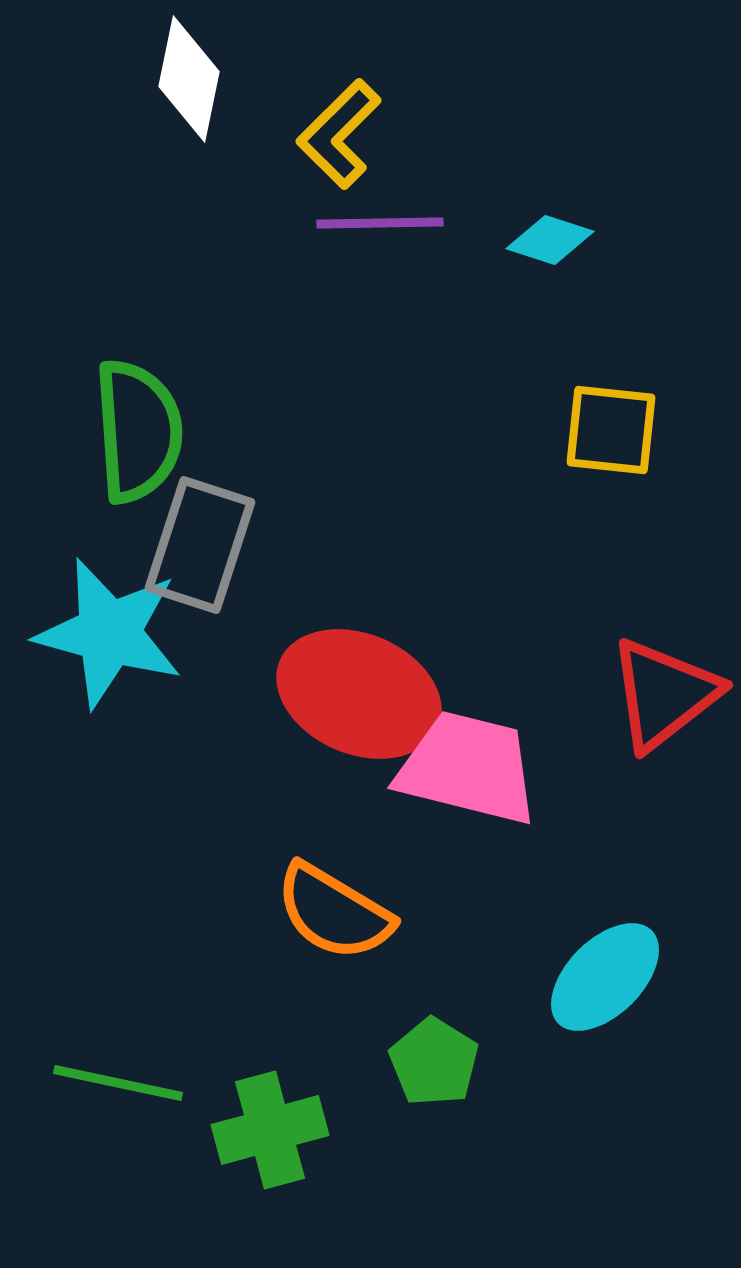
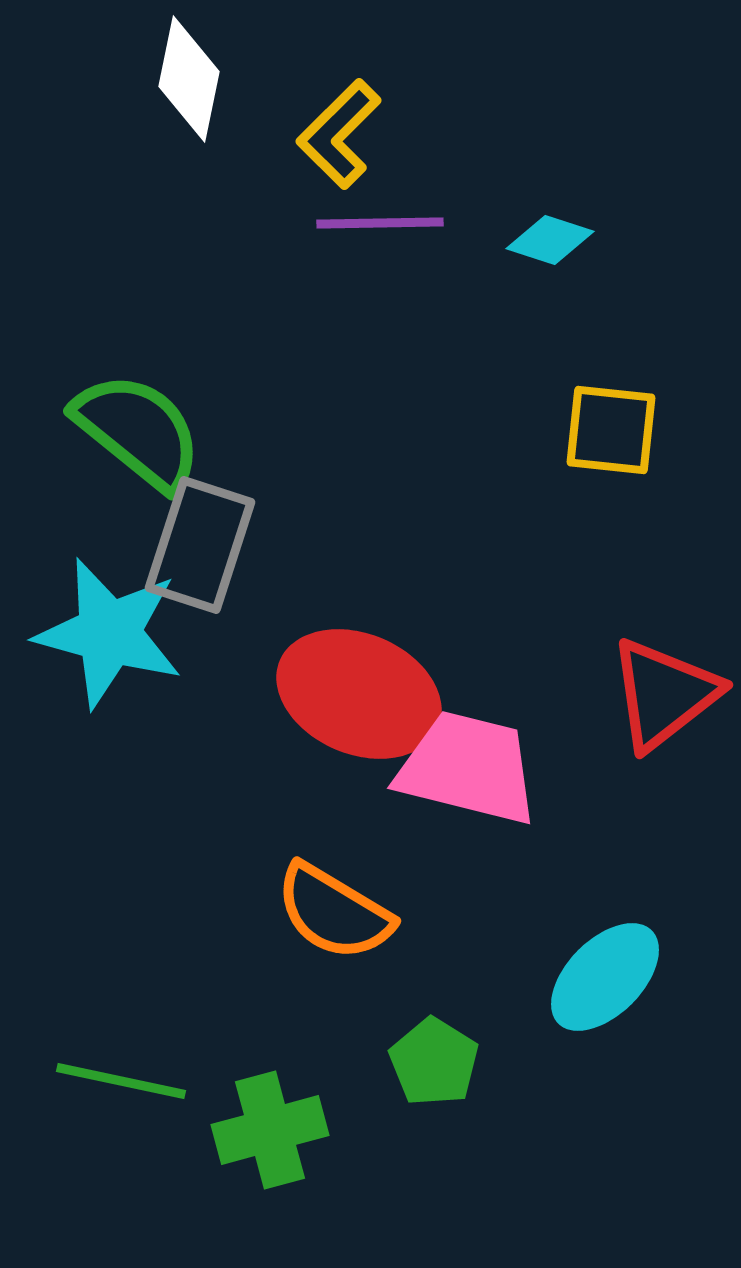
green semicircle: rotated 47 degrees counterclockwise
green line: moved 3 px right, 2 px up
